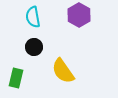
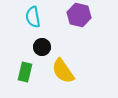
purple hexagon: rotated 15 degrees counterclockwise
black circle: moved 8 px right
green rectangle: moved 9 px right, 6 px up
